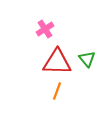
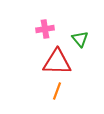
pink cross: rotated 24 degrees clockwise
green triangle: moved 7 px left, 20 px up
